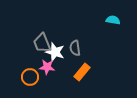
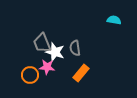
cyan semicircle: moved 1 px right
orange rectangle: moved 1 px left, 1 px down
orange circle: moved 2 px up
